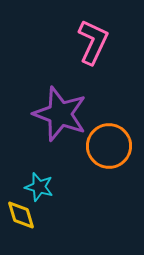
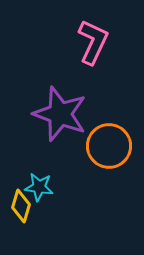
cyan star: rotated 8 degrees counterclockwise
yellow diamond: moved 9 px up; rotated 32 degrees clockwise
